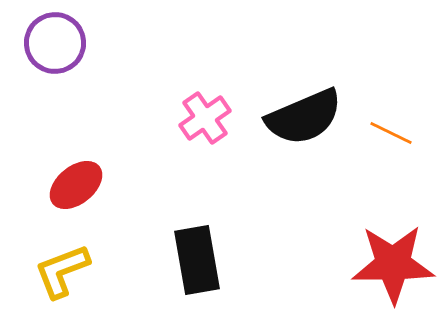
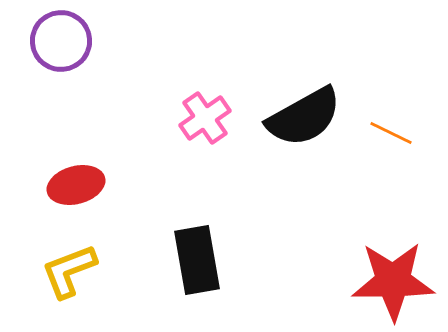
purple circle: moved 6 px right, 2 px up
black semicircle: rotated 6 degrees counterclockwise
red ellipse: rotated 24 degrees clockwise
red star: moved 17 px down
yellow L-shape: moved 7 px right
